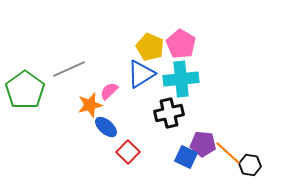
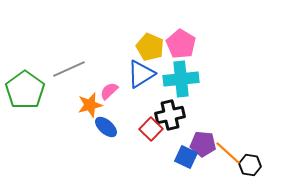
black cross: moved 1 px right, 2 px down
red square: moved 23 px right, 23 px up
